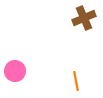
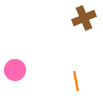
pink circle: moved 1 px up
